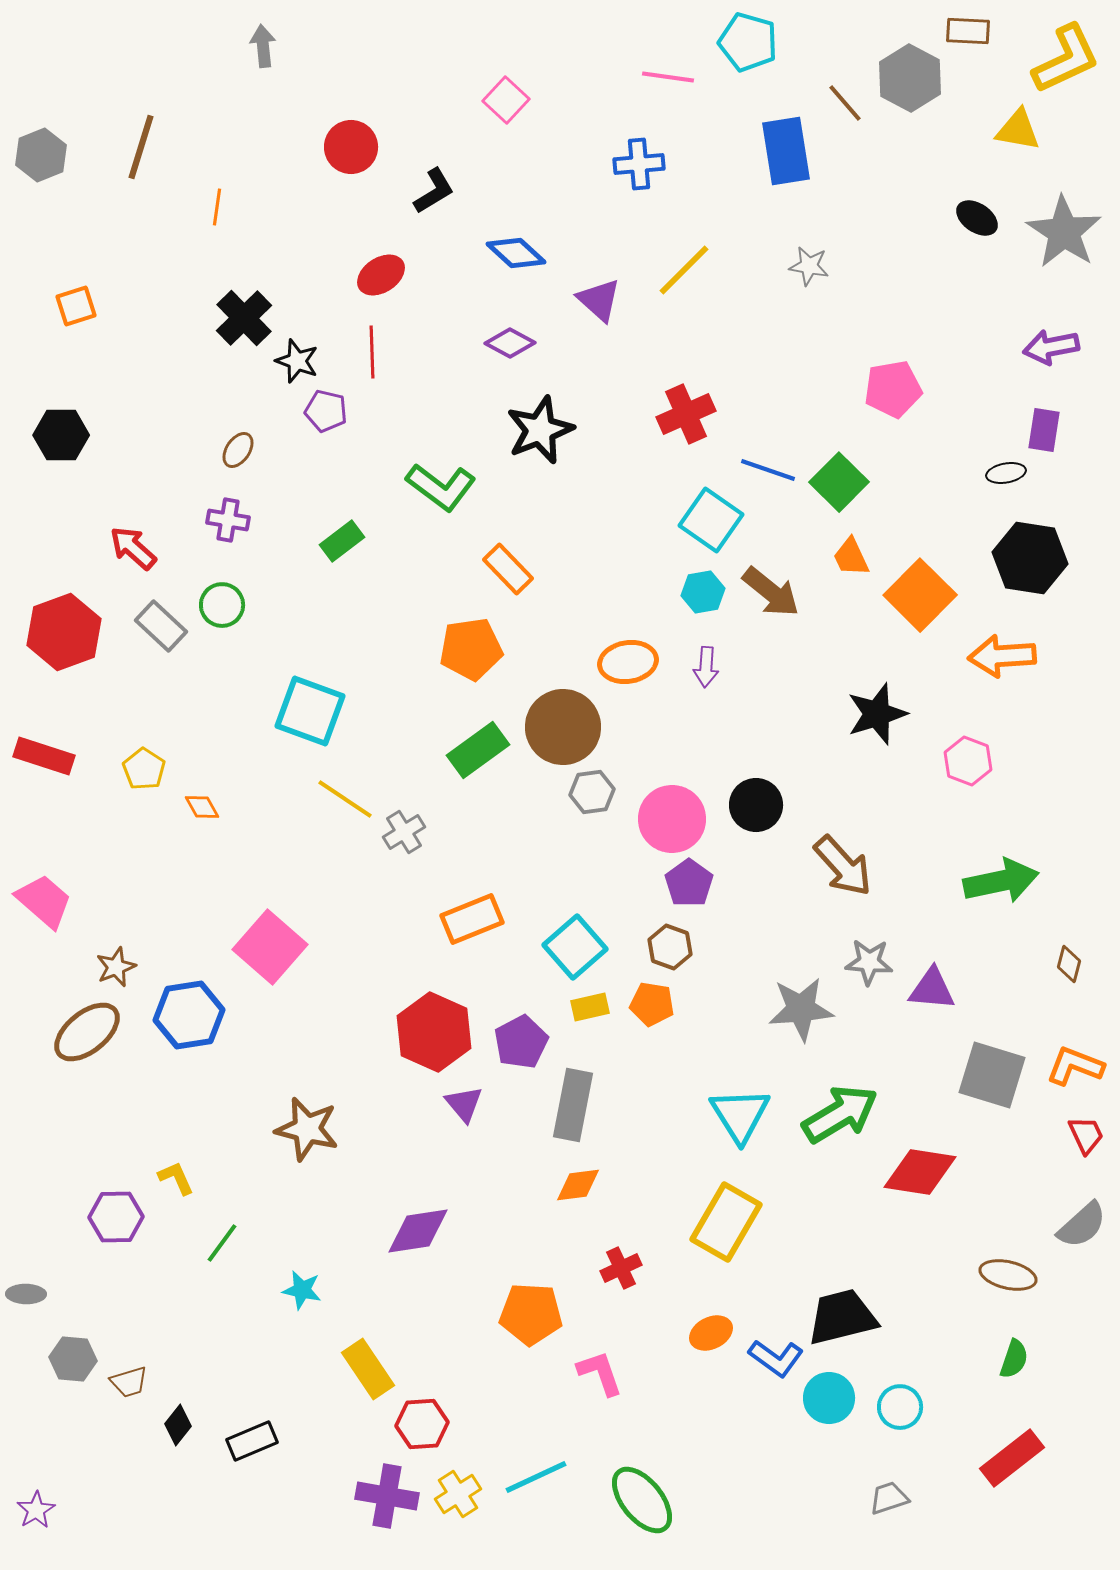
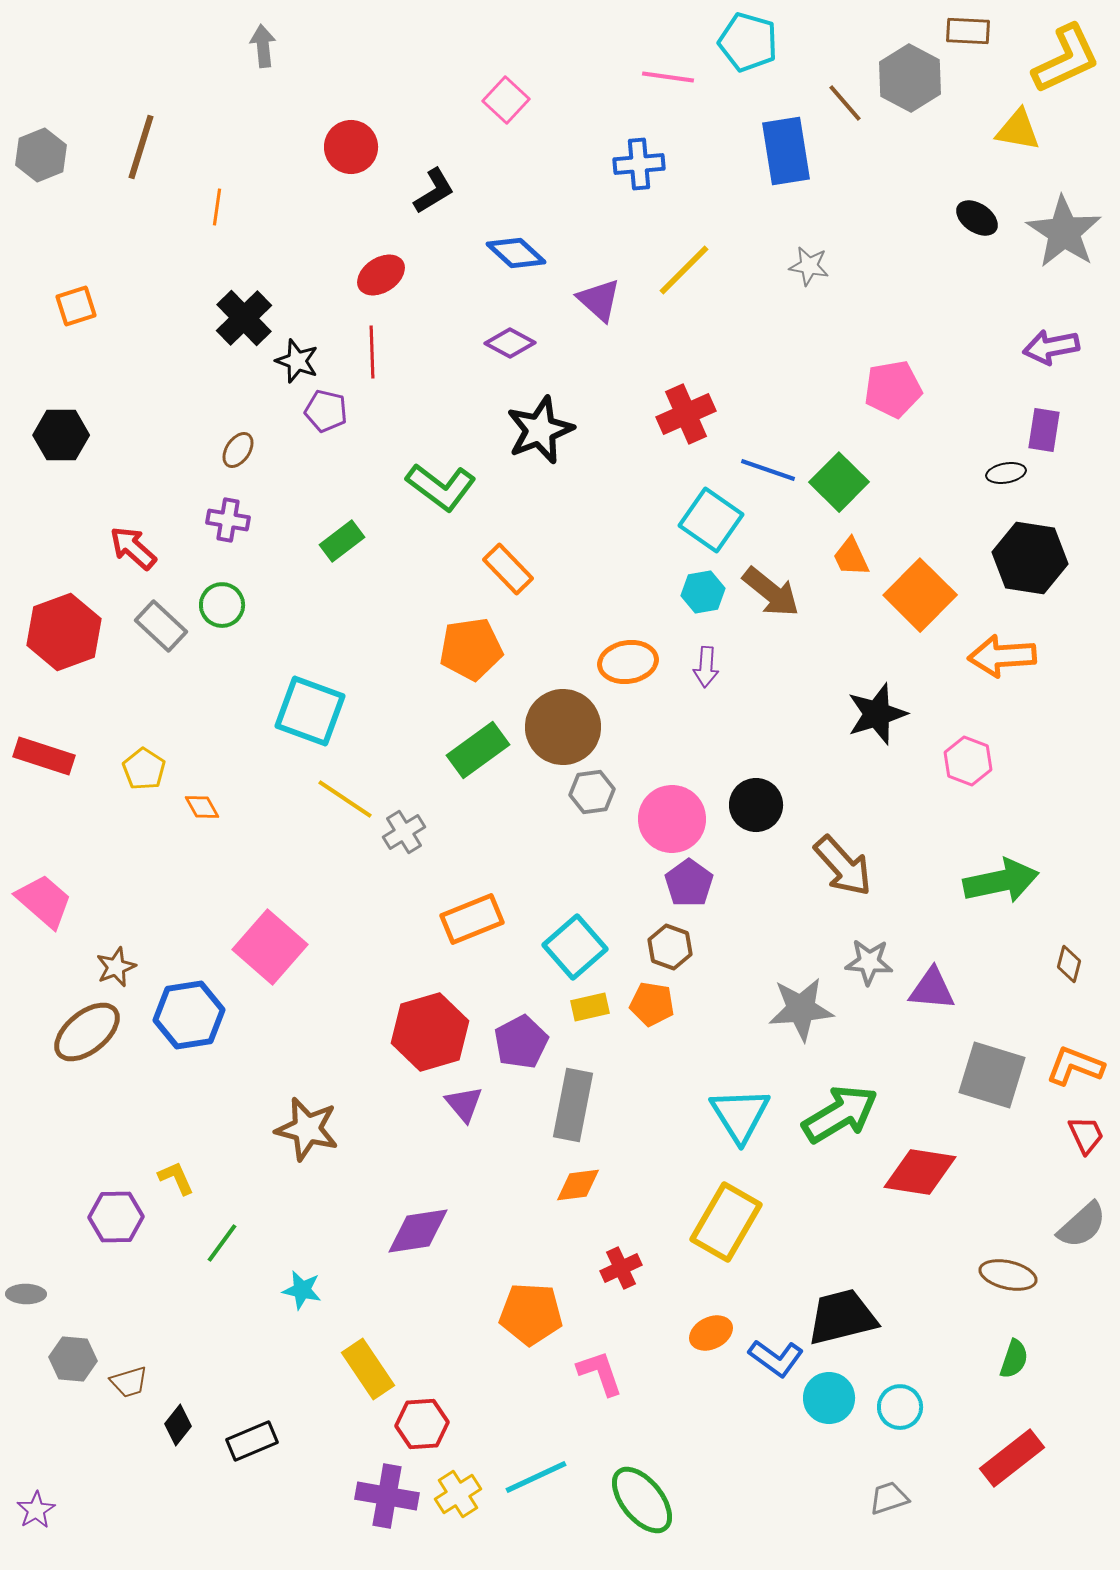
red hexagon at (434, 1032): moved 4 px left; rotated 20 degrees clockwise
